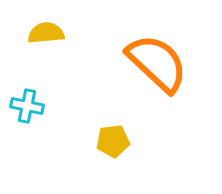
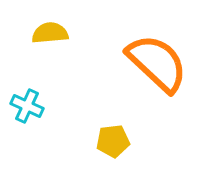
yellow semicircle: moved 4 px right
cyan cross: rotated 12 degrees clockwise
